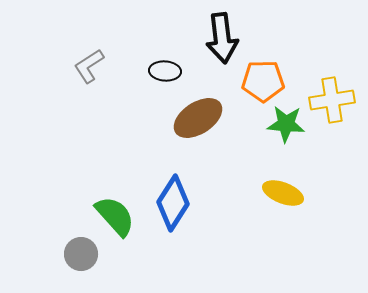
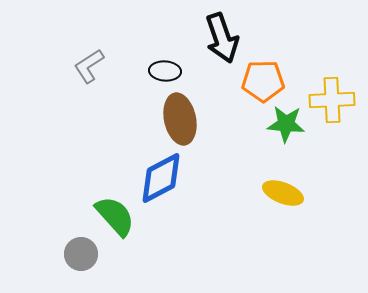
black arrow: rotated 12 degrees counterclockwise
yellow cross: rotated 6 degrees clockwise
brown ellipse: moved 18 px left, 1 px down; rotated 69 degrees counterclockwise
blue diamond: moved 12 px left, 25 px up; rotated 30 degrees clockwise
